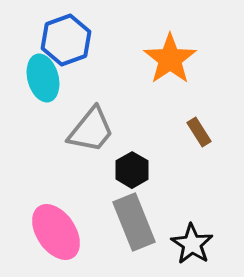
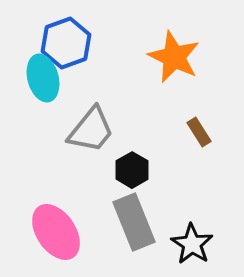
blue hexagon: moved 3 px down
orange star: moved 4 px right, 2 px up; rotated 12 degrees counterclockwise
